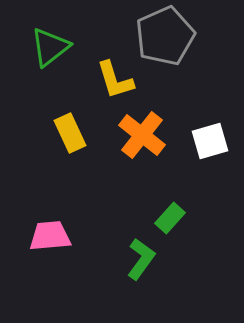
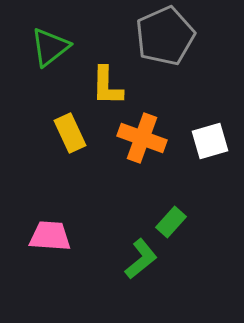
yellow L-shape: moved 8 px left, 6 px down; rotated 18 degrees clockwise
orange cross: moved 3 px down; rotated 18 degrees counterclockwise
green rectangle: moved 1 px right, 4 px down
pink trapezoid: rotated 9 degrees clockwise
green L-shape: rotated 15 degrees clockwise
